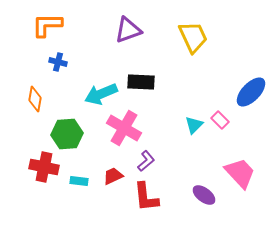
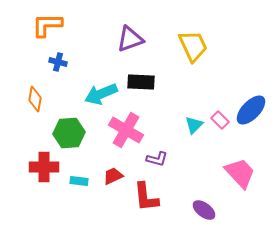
purple triangle: moved 2 px right, 9 px down
yellow trapezoid: moved 9 px down
blue ellipse: moved 18 px down
pink cross: moved 2 px right, 2 px down
green hexagon: moved 2 px right, 1 px up
purple L-shape: moved 11 px right, 2 px up; rotated 55 degrees clockwise
red cross: rotated 12 degrees counterclockwise
purple ellipse: moved 15 px down
